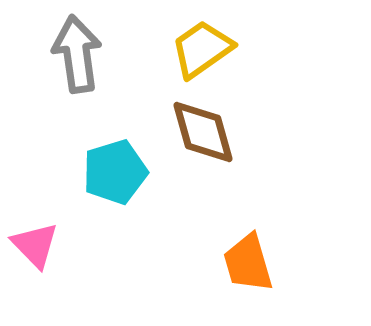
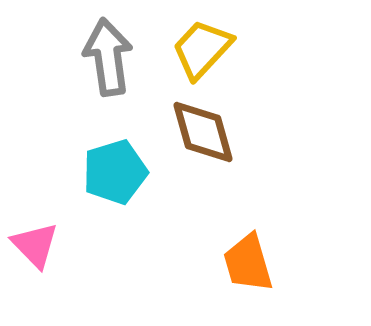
yellow trapezoid: rotated 12 degrees counterclockwise
gray arrow: moved 31 px right, 3 px down
